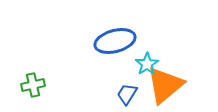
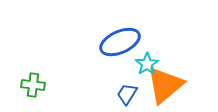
blue ellipse: moved 5 px right, 1 px down; rotated 9 degrees counterclockwise
green cross: rotated 20 degrees clockwise
